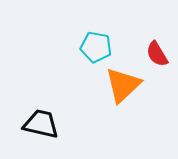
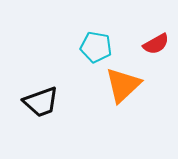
red semicircle: moved 1 px left, 10 px up; rotated 88 degrees counterclockwise
black trapezoid: moved 22 px up; rotated 147 degrees clockwise
